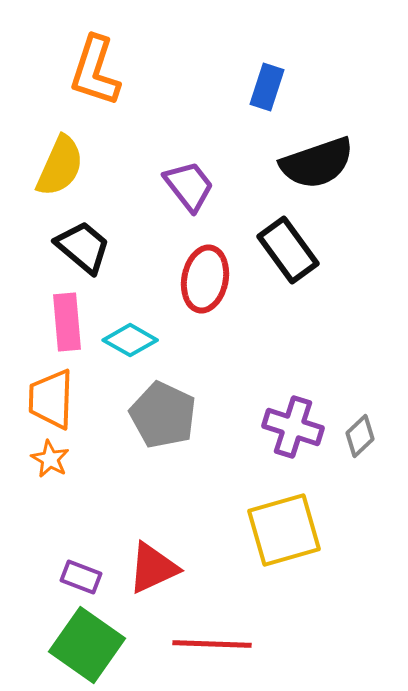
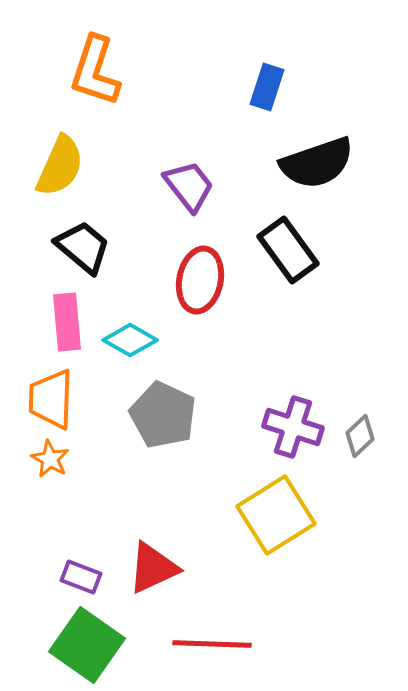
red ellipse: moved 5 px left, 1 px down
yellow square: moved 8 px left, 15 px up; rotated 16 degrees counterclockwise
